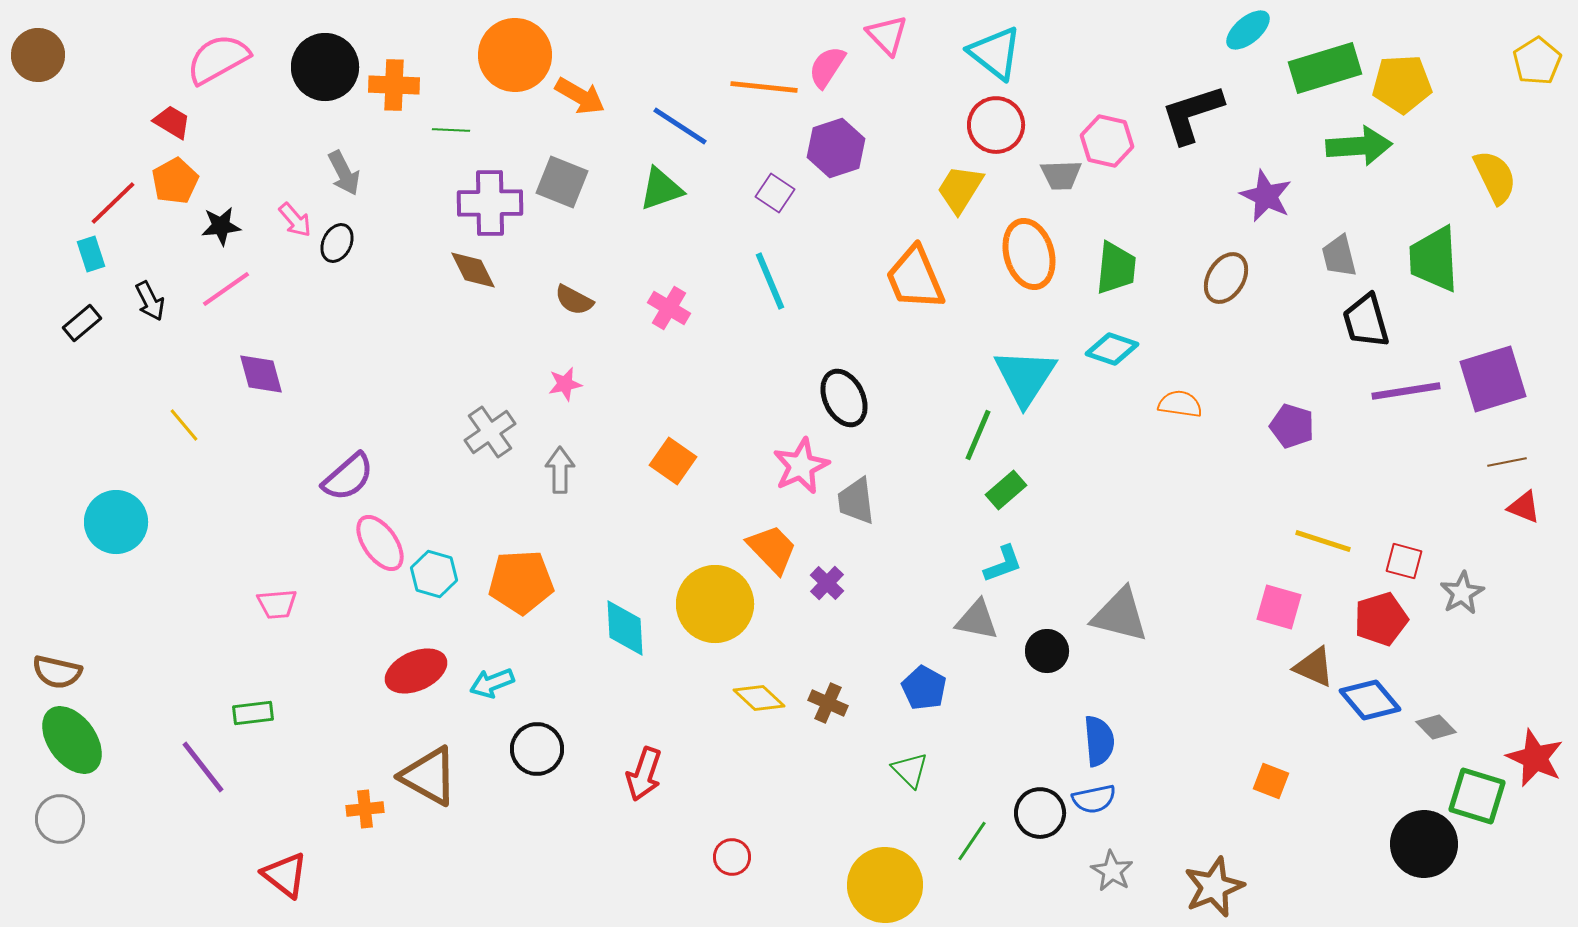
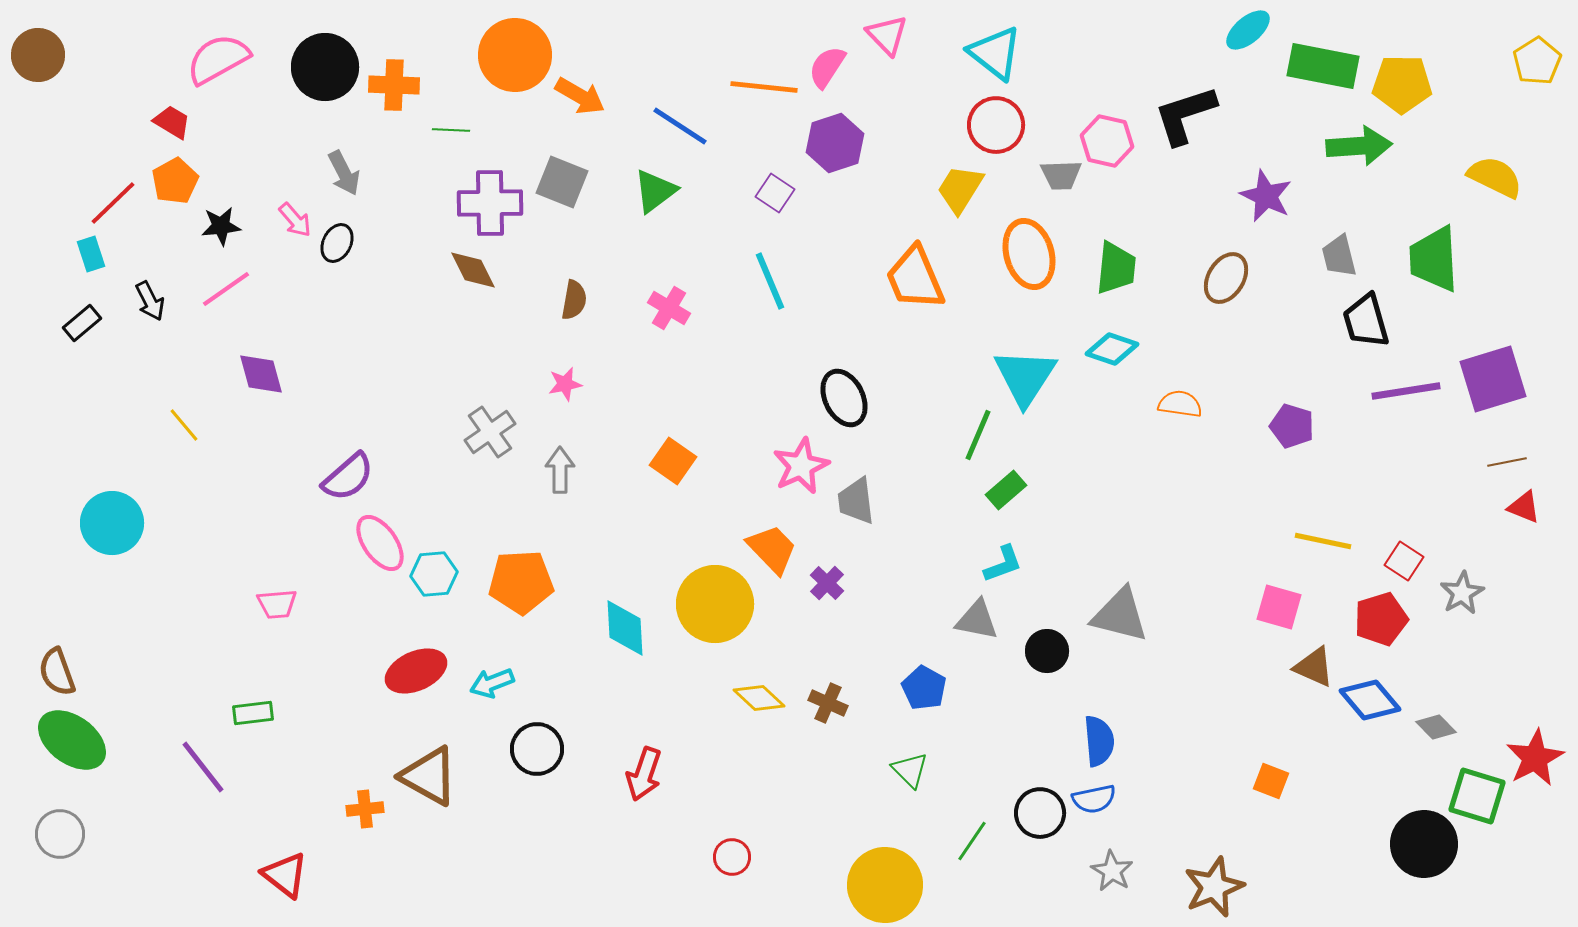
green rectangle at (1325, 68): moved 2 px left, 2 px up; rotated 28 degrees clockwise
yellow pentagon at (1402, 84): rotated 4 degrees clockwise
black L-shape at (1192, 114): moved 7 px left, 1 px down
purple hexagon at (836, 148): moved 1 px left, 5 px up
yellow semicircle at (1495, 177): rotated 38 degrees counterclockwise
green triangle at (661, 189): moved 6 px left, 2 px down; rotated 18 degrees counterclockwise
brown semicircle at (574, 300): rotated 108 degrees counterclockwise
cyan circle at (116, 522): moved 4 px left, 1 px down
yellow line at (1323, 541): rotated 6 degrees counterclockwise
red square at (1404, 561): rotated 18 degrees clockwise
cyan hexagon at (434, 574): rotated 21 degrees counterclockwise
brown semicircle at (57, 672): rotated 57 degrees clockwise
green ellipse at (72, 740): rotated 18 degrees counterclockwise
red star at (1535, 758): rotated 20 degrees clockwise
gray circle at (60, 819): moved 15 px down
